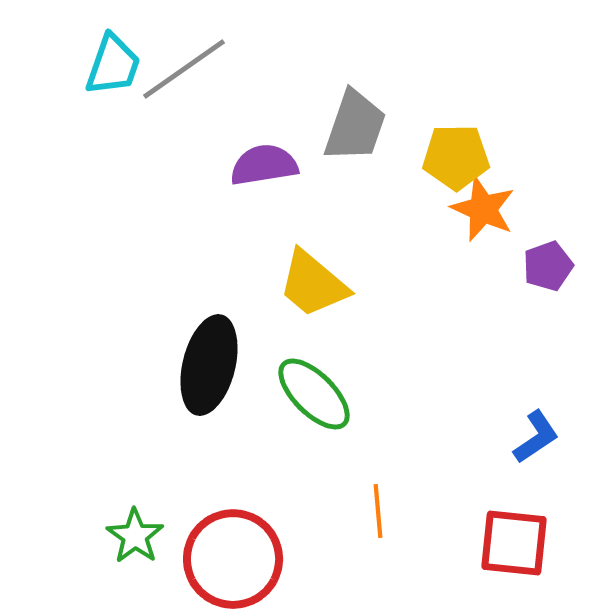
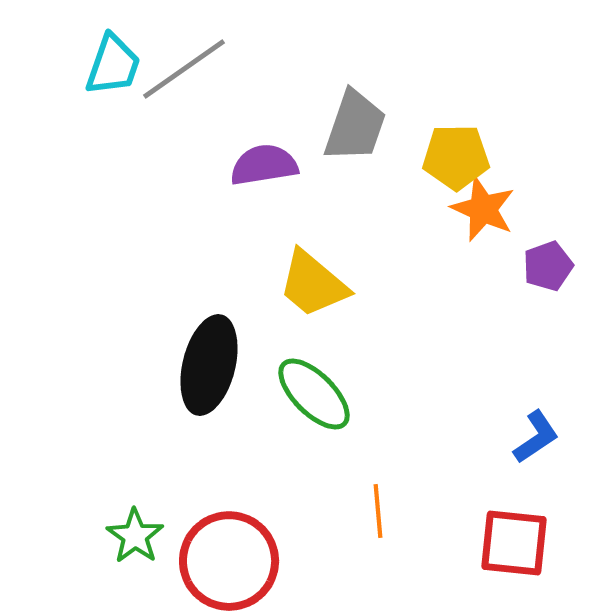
red circle: moved 4 px left, 2 px down
